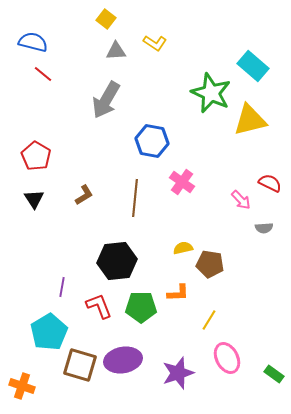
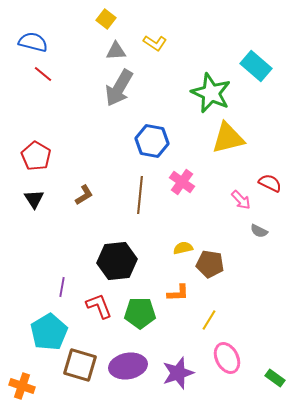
cyan rectangle: moved 3 px right
gray arrow: moved 13 px right, 12 px up
yellow triangle: moved 22 px left, 18 px down
brown line: moved 5 px right, 3 px up
gray semicircle: moved 5 px left, 3 px down; rotated 30 degrees clockwise
green pentagon: moved 1 px left, 6 px down
purple ellipse: moved 5 px right, 6 px down
green rectangle: moved 1 px right, 4 px down
